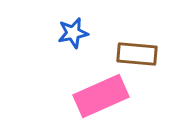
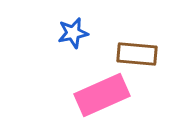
pink rectangle: moved 1 px right, 1 px up
